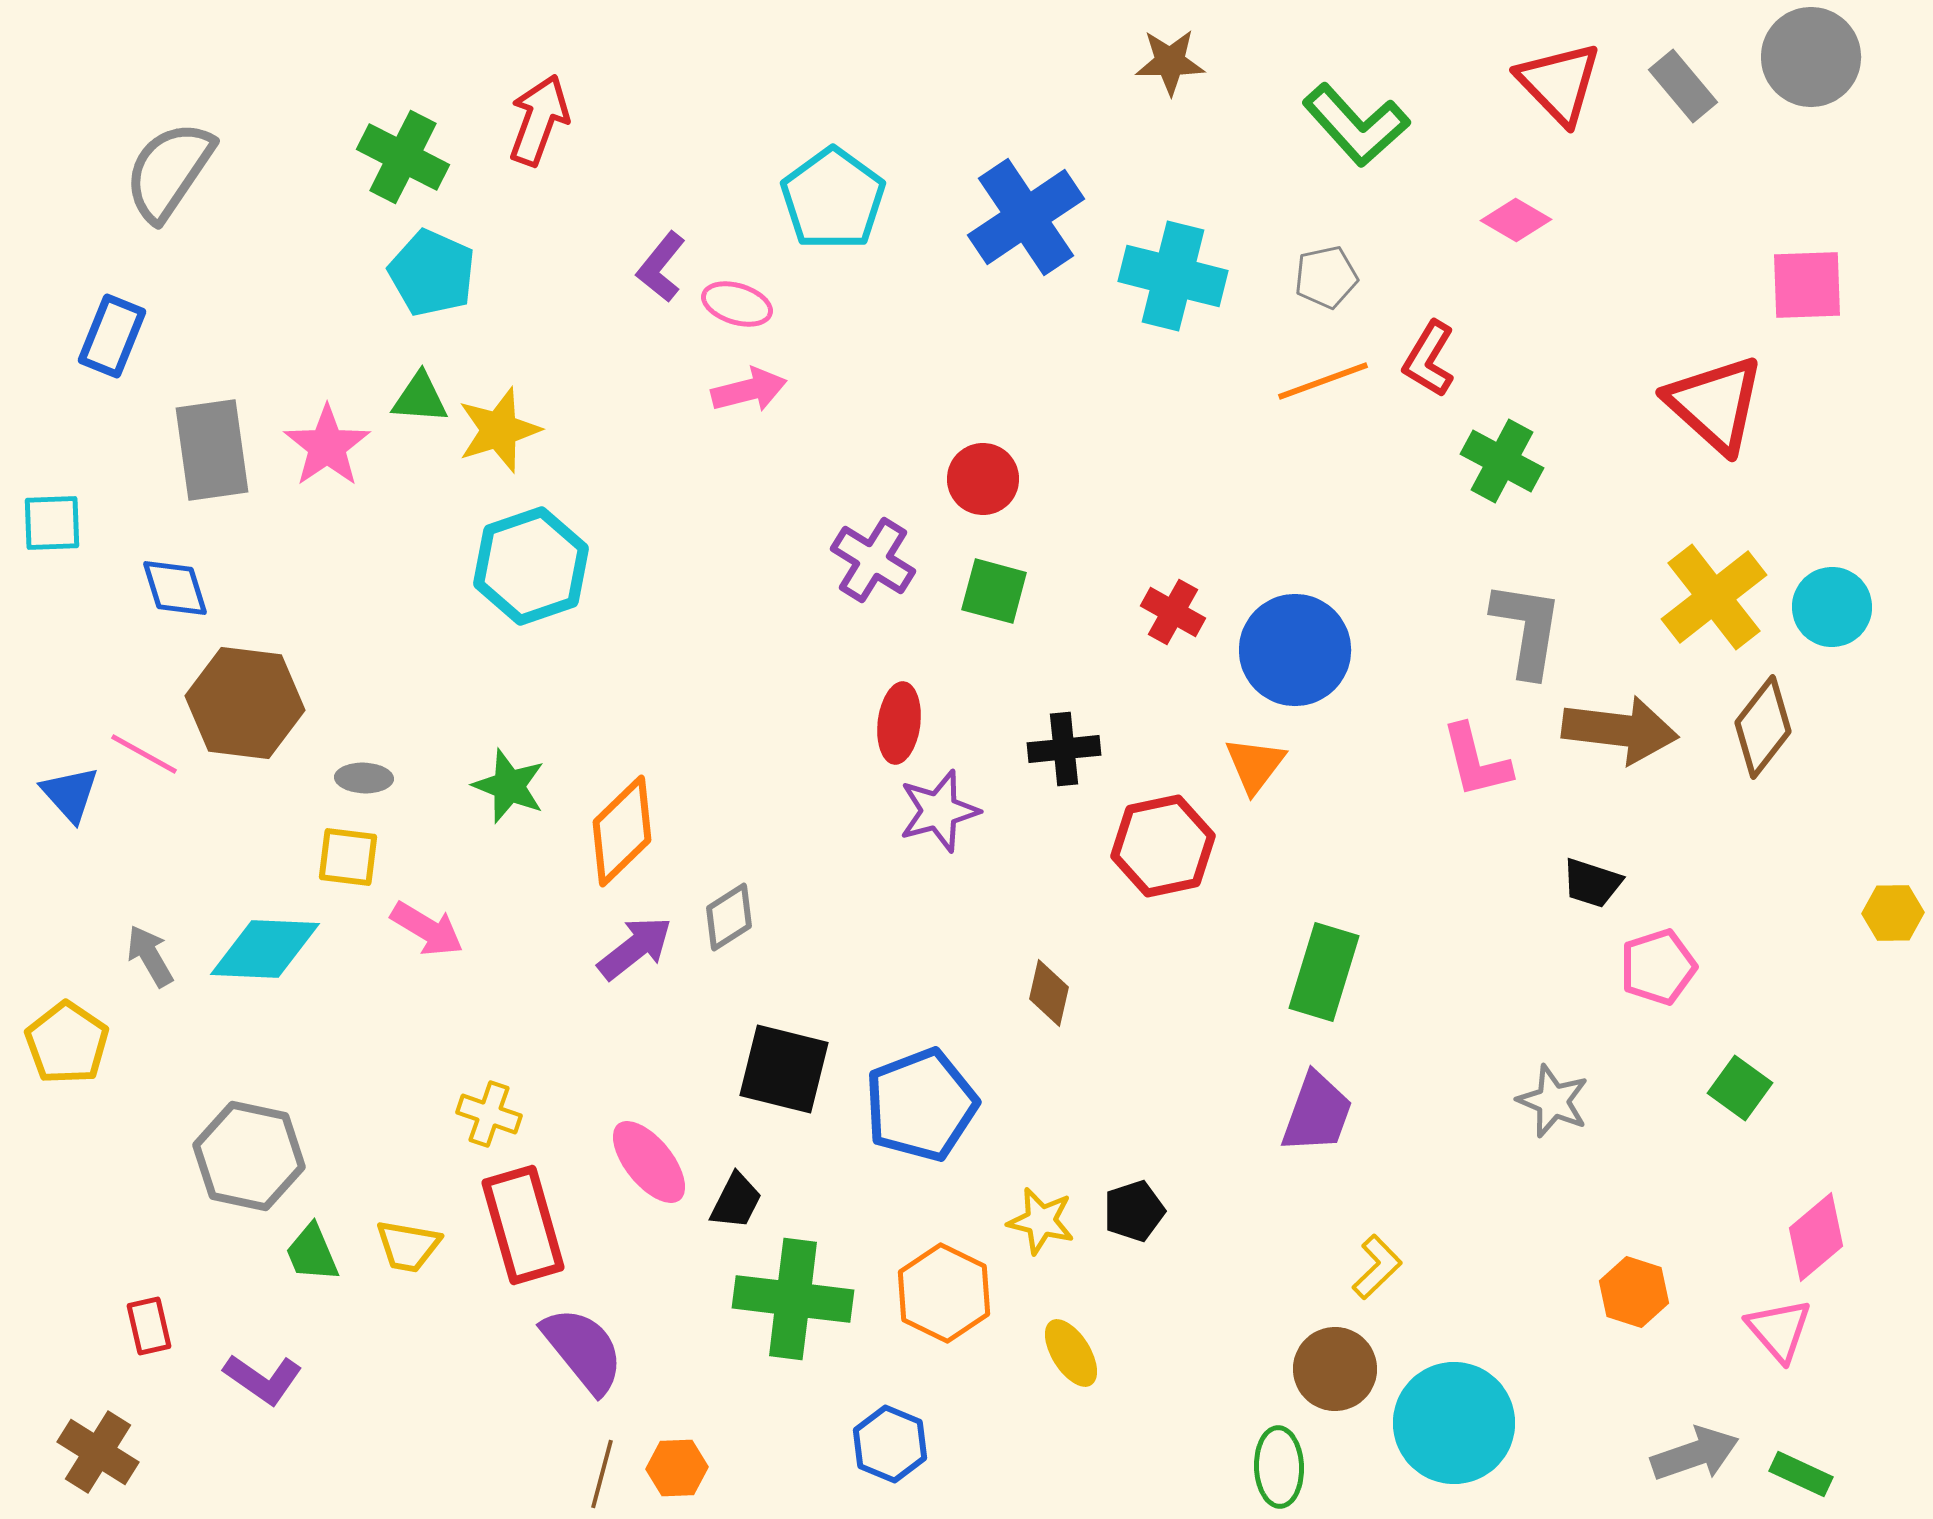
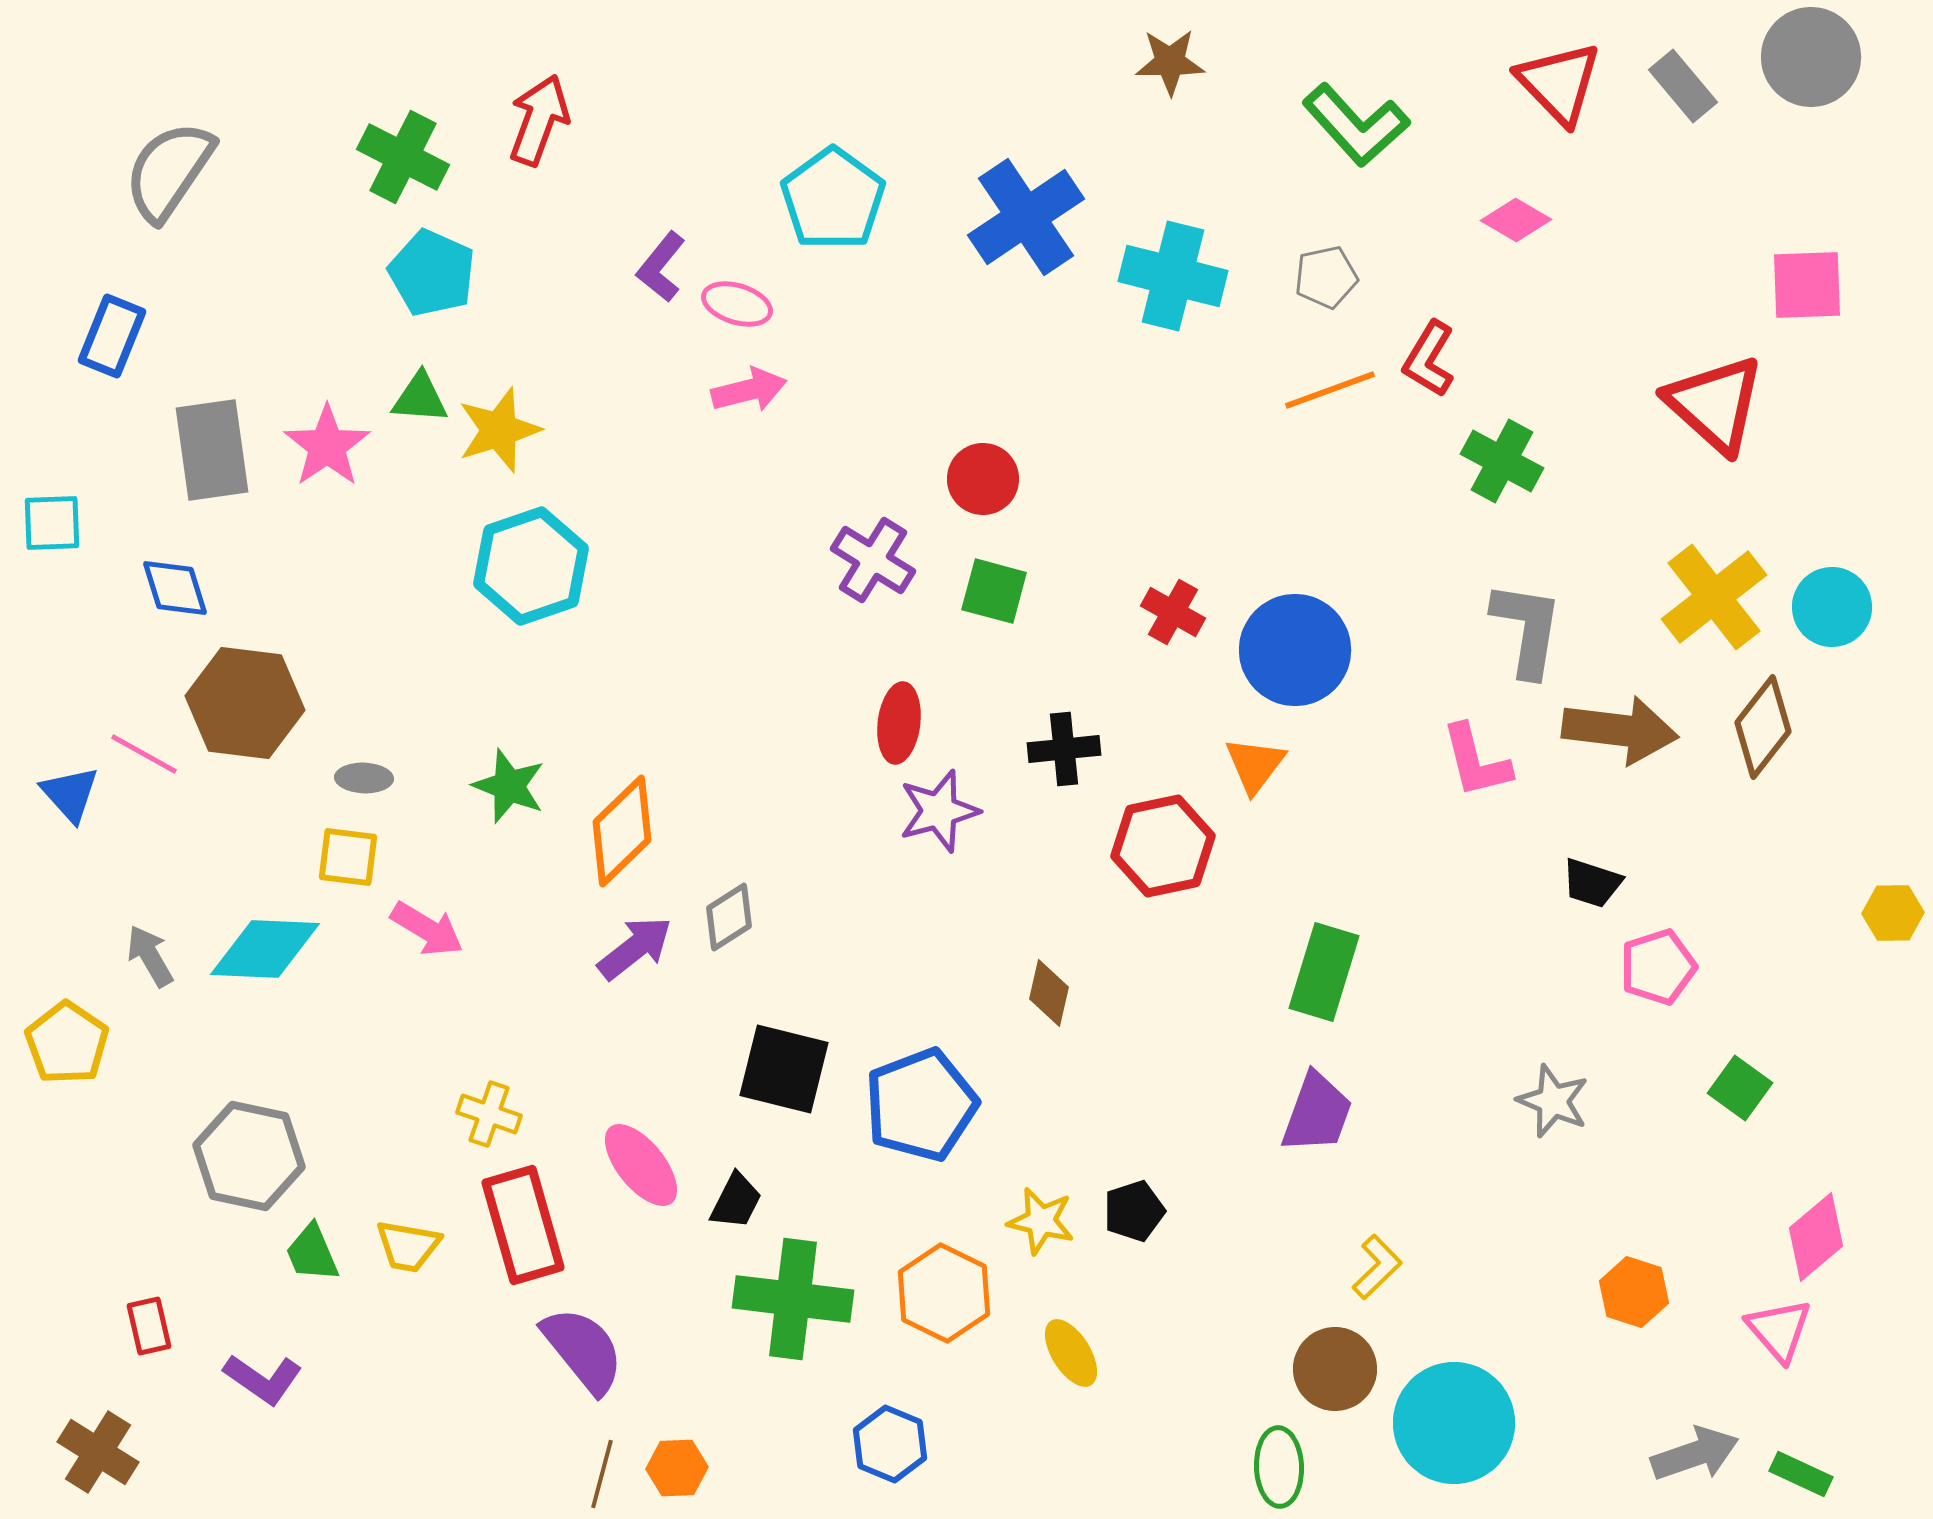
orange line at (1323, 381): moved 7 px right, 9 px down
pink ellipse at (649, 1162): moved 8 px left, 3 px down
